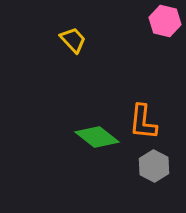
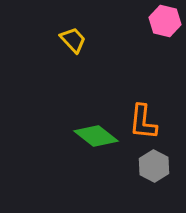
green diamond: moved 1 px left, 1 px up
